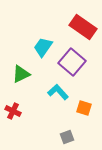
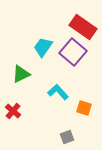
purple square: moved 1 px right, 10 px up
red cross: rotated 14 degrees clockwise
